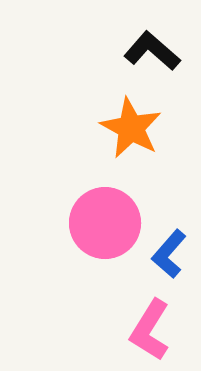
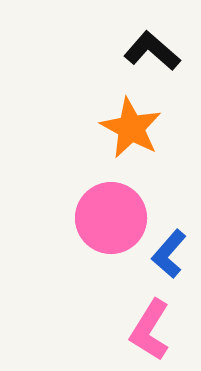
pink circle: moved 6 px right, 5 px up
